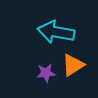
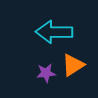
cyan arrow: moved 2 px left; rotated 9 degrees counterclockwise
